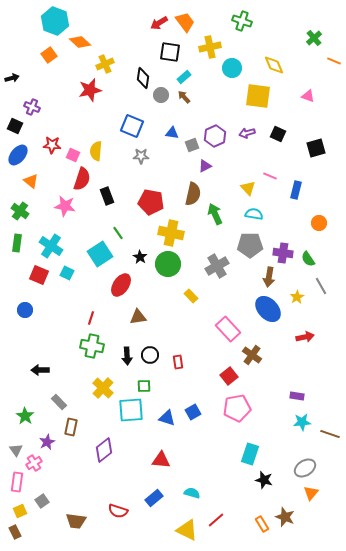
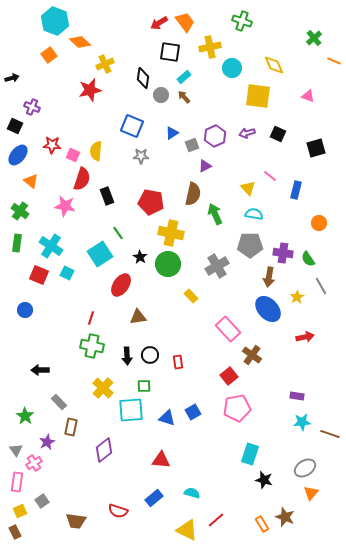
blue triangle at (172, 133): rotated 40 degrees counterclockwise
pink line at (270, 176): rotated 16 degrees clockwise
